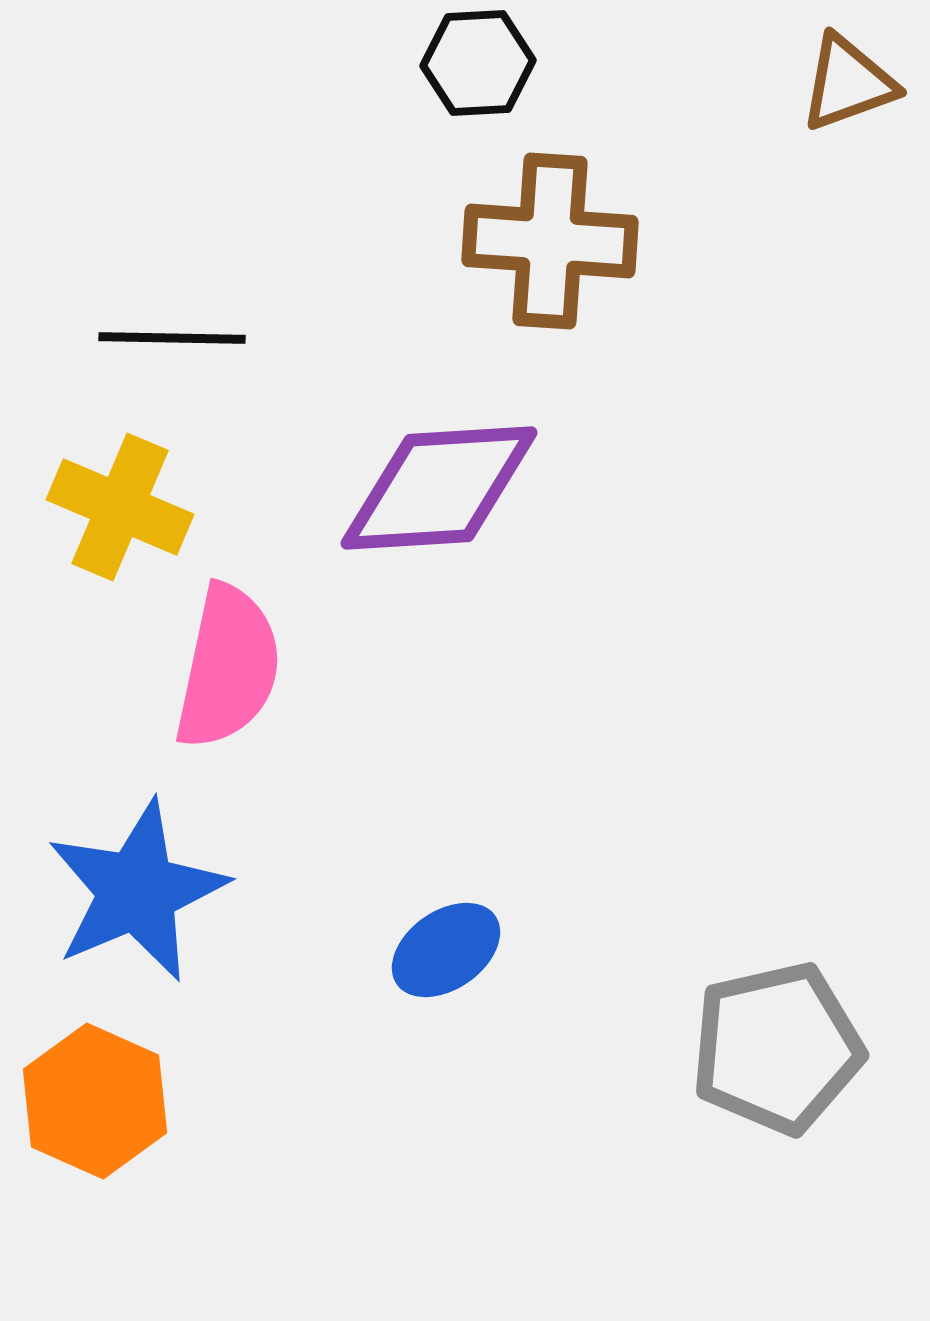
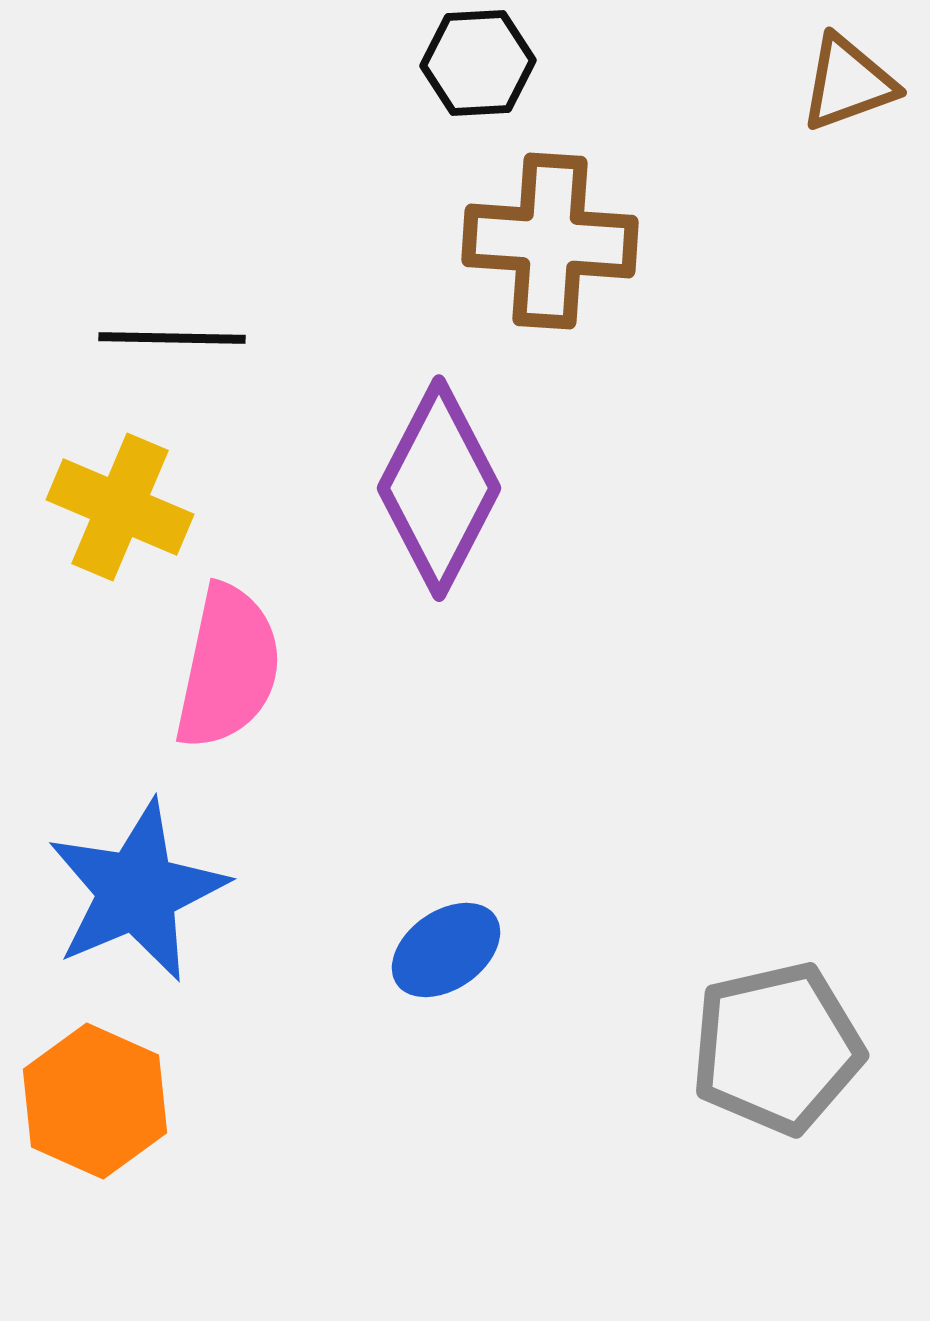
purple diamond: rotated 59 degrees counterclockwise
